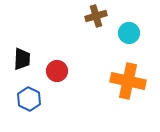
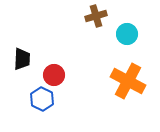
cyan circle: moved 2 px left, 1 px down
red circle: moved 3 px left, 4 px down
orange cross: rotated 16 degrees clockwise
blue hexagon: moved 13 px right
